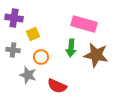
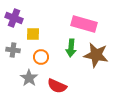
purple cross: rotated 12 degrees clockwise
yellow square: rotated 24 degrees clockwise
gray star: moved 1 px right, 3 px down; rotated 18 degrees clockwise
